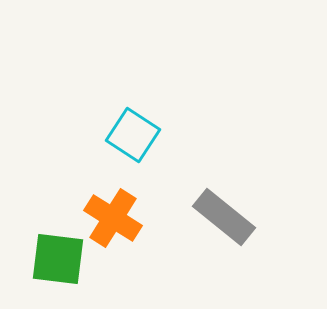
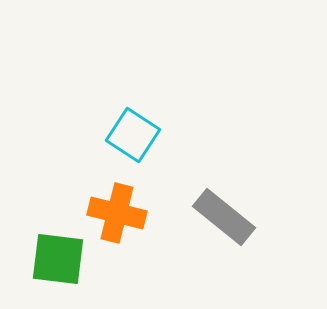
orange cross: moved 4 px right, 5 px up; rotated 18 degrees counterclockwise
